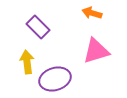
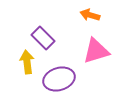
orange arrow: moved 2 px left, 2 px down
purple rectangle: moved 5 px right, 11 px down
purple ellipse: moved 4 px right
